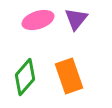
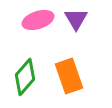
purple triangle: rotated 10 degrees counterclockwise
